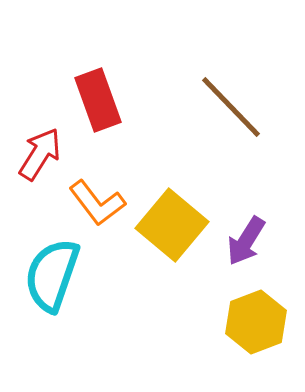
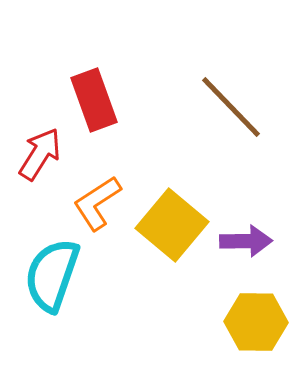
red rectangle: moved 4 px left
orange L-shape: rotated 94 degrees clockwise
purple arrow: rotated 123 degrees counterclockwise
yellow hexagon: rotated 22 degrees clockwise
